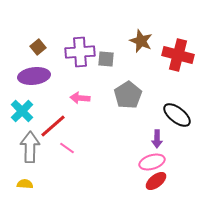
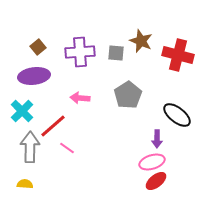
gray square: moved 10 px right, 6 px up
